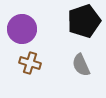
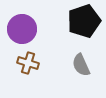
brown cross: moved 2 px left
